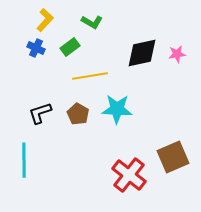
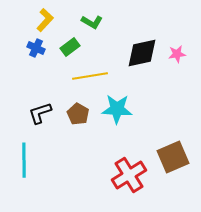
red cross: rotated 20 degrees clockwise
